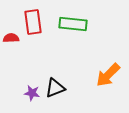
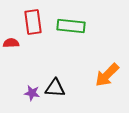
green rectangle: moved 2 px left, 2 px down
red semicircle: moved 5 px down
orange arrow: moved 1 px left
black triangle: rotated 25 degrees clockwise
